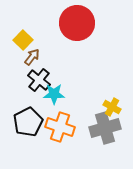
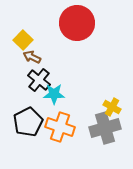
brown arrow: rotated 102 degrees counterclockwise
